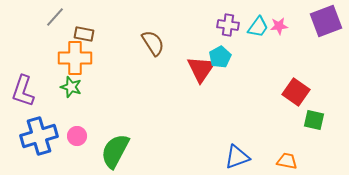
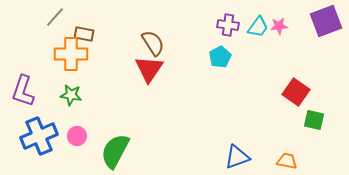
orange cross: moved 4 px left, 4 px up
red triangle: moved 52 px left
green star: moved 8 px down; rotated 10 degrees counterclockwise
blue cross: rotated 6 degrees counterclockwise
